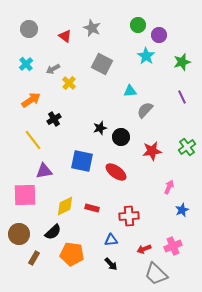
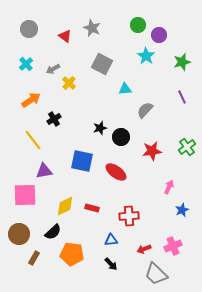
cyan triangle: moved 5 px left, 2 px up
